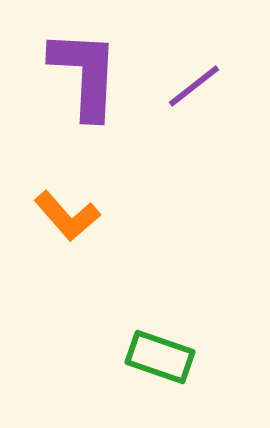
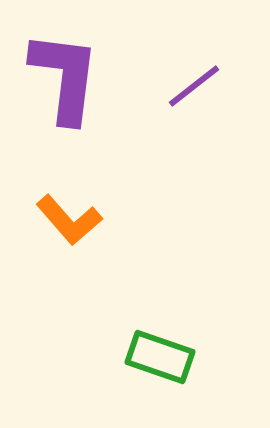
purple L-shape: moved 20 px left, 3 px down; rotated 4 degrees clockwise
orange L-shape: moved 2 px right, 4 px down
